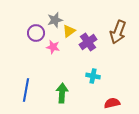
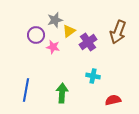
purple circle: moved 2 px down
red semicircle: moved 1 px right, 3 px up
